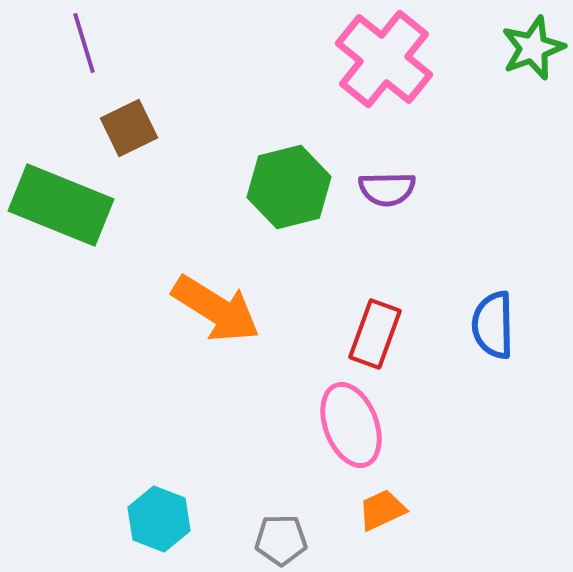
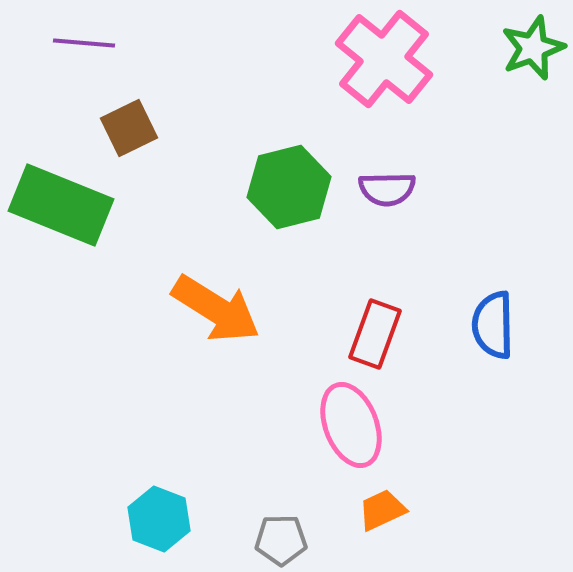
purple line: rotated 68 degrees counterclockwise
